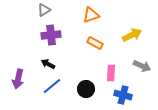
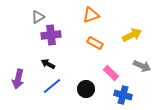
gray triangle: moved 6 px left, 7 px down
pink rectangle: rotated 49 degrees counterclockwise
